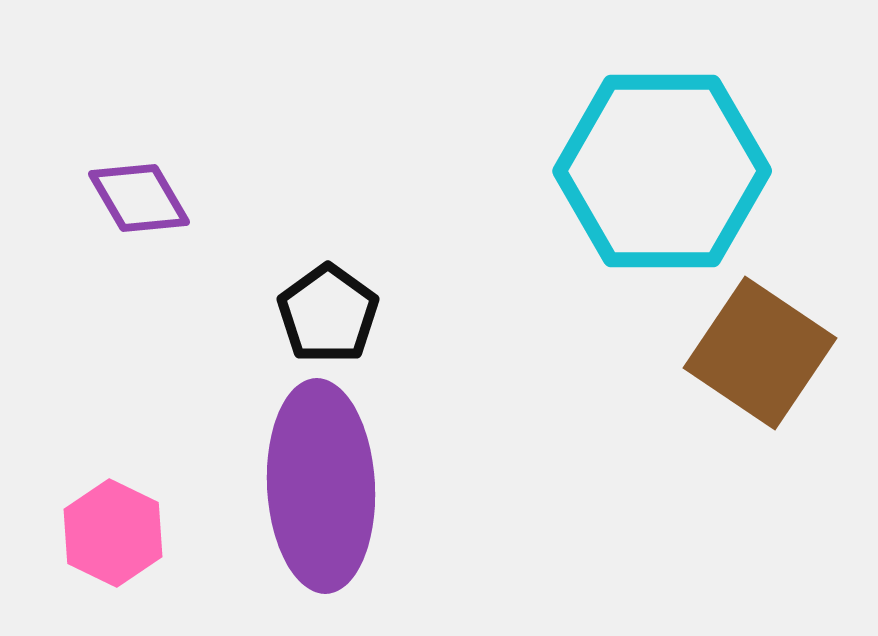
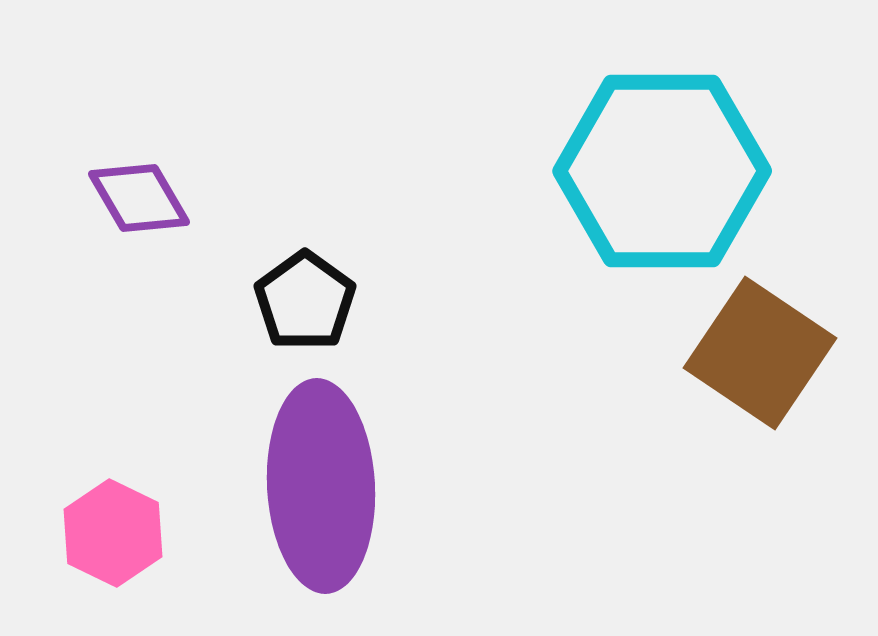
black pentagon: moved 23 px left, 13 px up
